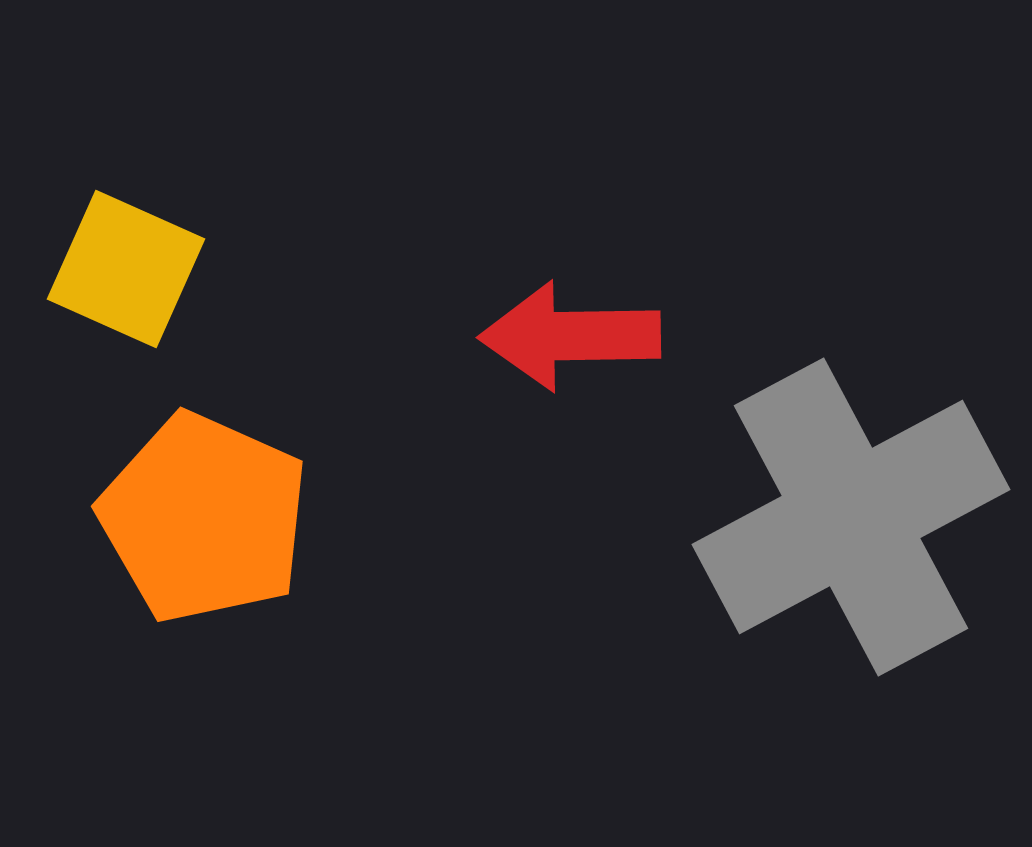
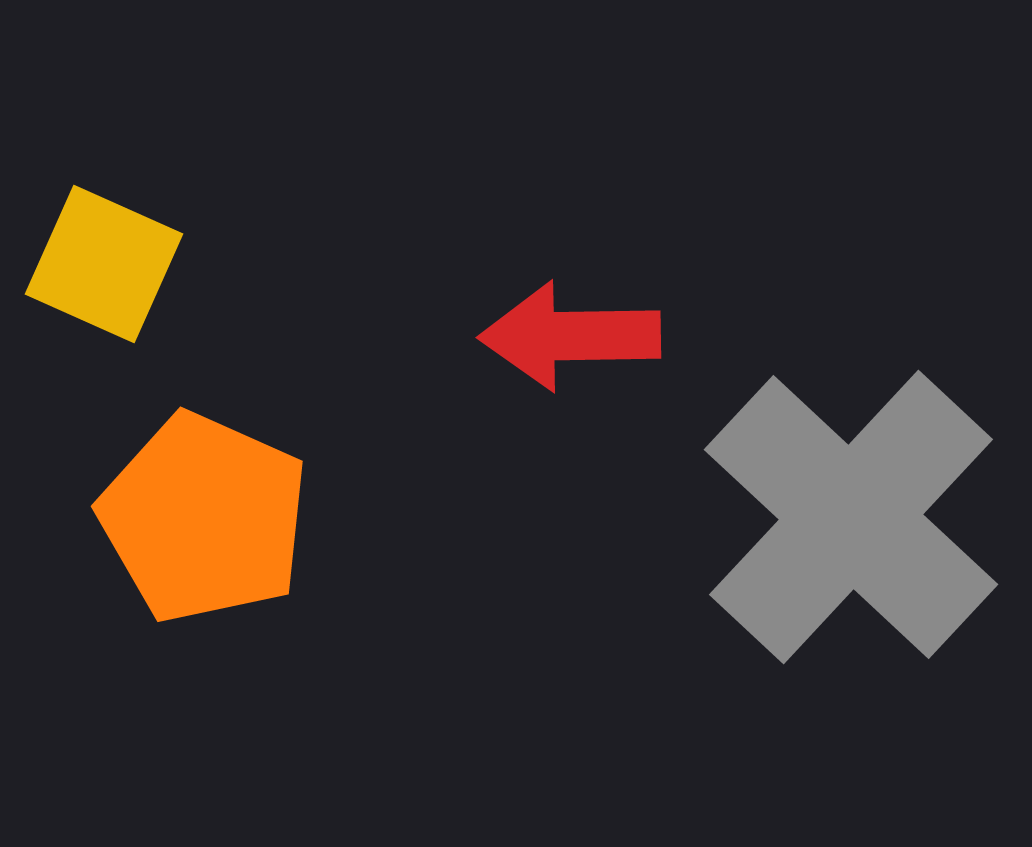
yellow square: moved 22 px left, 5 px up
gray cross: rotated 19 degrees counterclockwise
